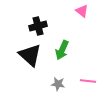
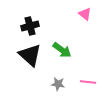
pink triangle: moved 3 px right, 3 px down
black cross: moved 8 px left
green arrow: rotated 78 degrees counterclockwise
pink line: moved 1 px down
